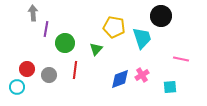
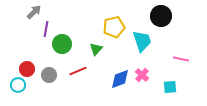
gray arrow: moved 1 px right, 1 px up; rotated 49 degrees clockwise
yellow pentagon: rotated 25 degrees counterclockwise
cyan trapezoid: moved 3 px down
green circle: moved 3 px left, 1 px down
red line: moved 3 px right, 1 px down; rotated 60 degrees clockwise
pink cross: rotated 16 degrees counterclockwise
cyan circle: moved 1 px right, 2 px up
